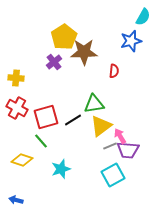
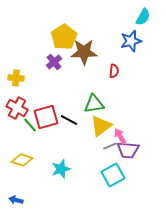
black line: moved 4 px left; rotated 60 degrees clockwise
green line: moved 11 px left, 16 px up
